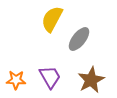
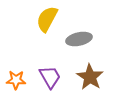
yellow semicircle: moved 5 px left
gray ellipse: rotated 40 degrees clockwise
brown star: moved 1 px left, 3 px up; rotated 12 degrees counterclockwise
